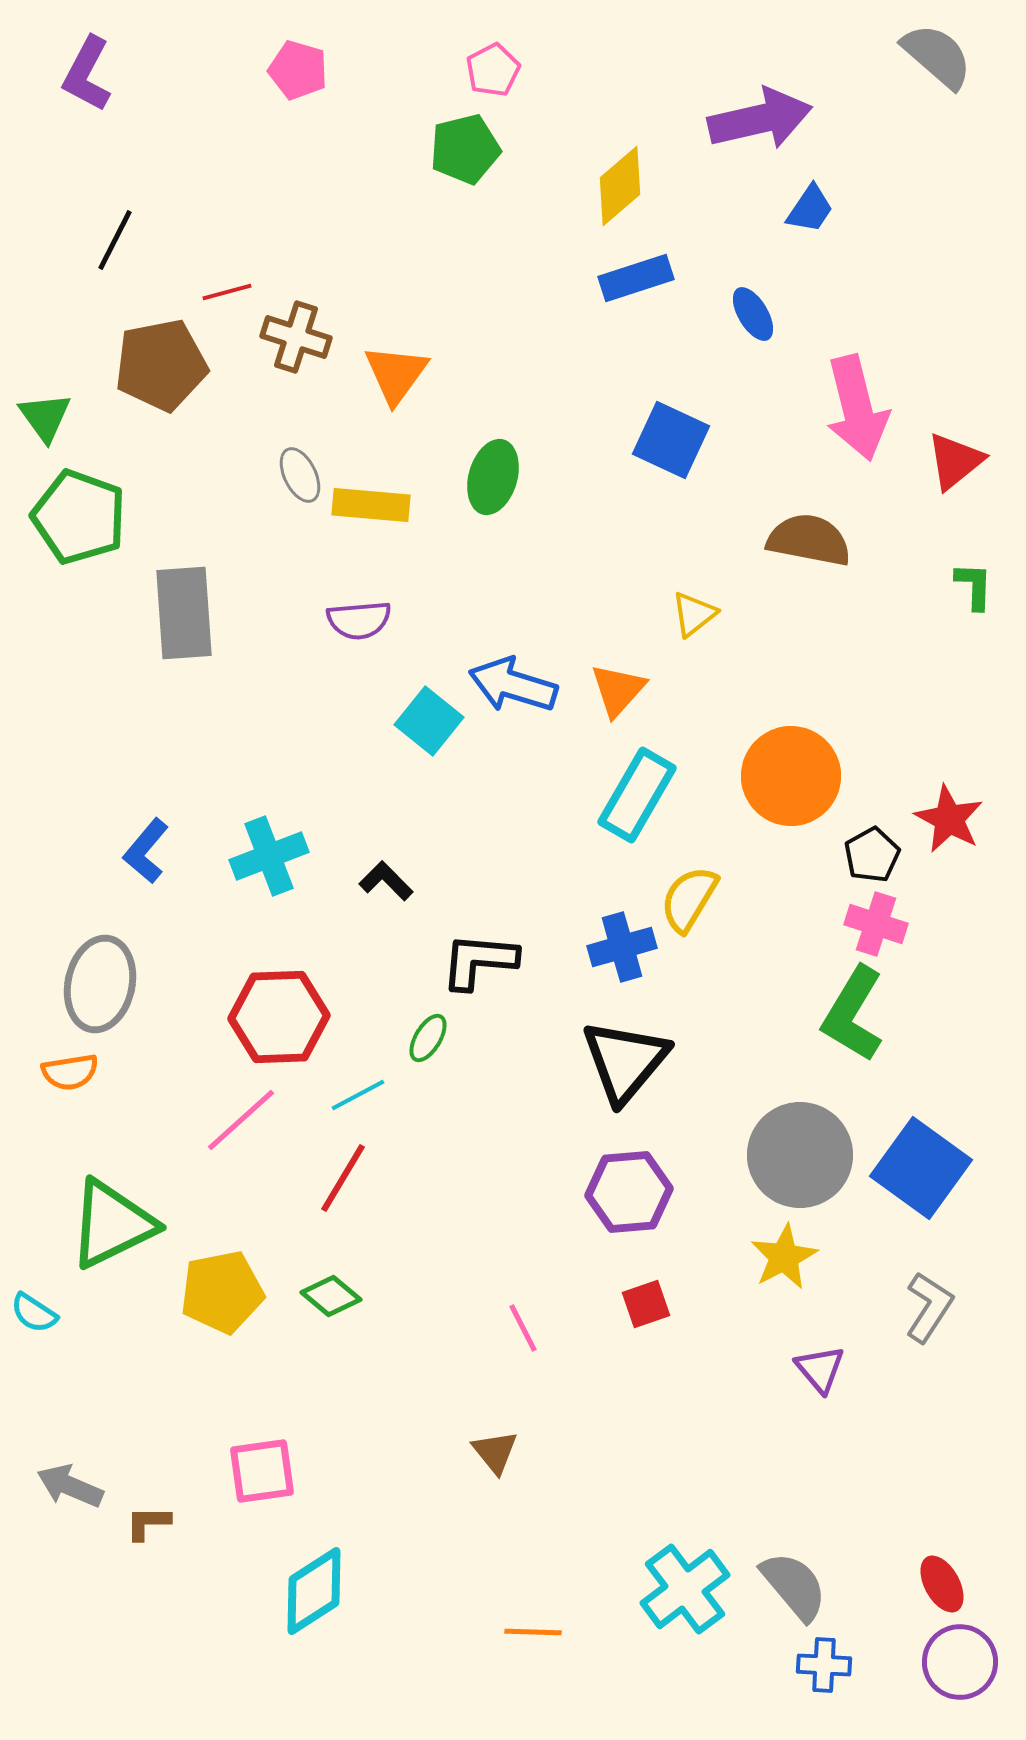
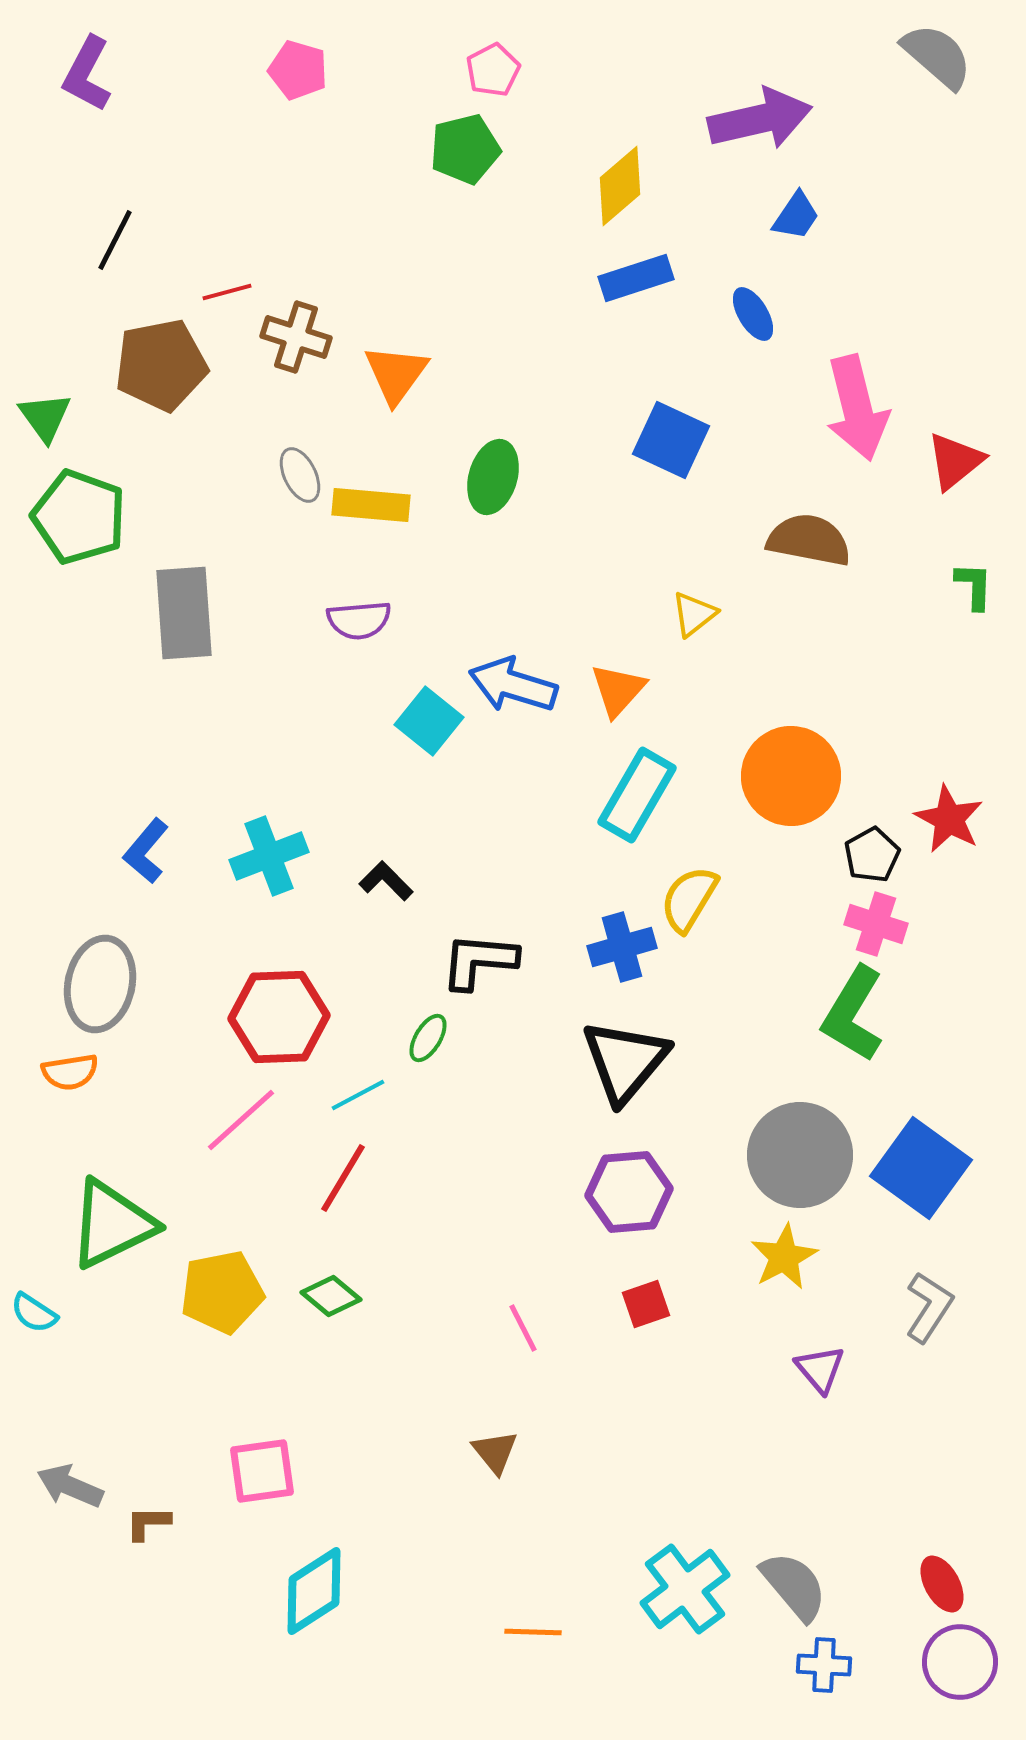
blue trapezoid at (810, 209): moved 14 px left, 7 px down
